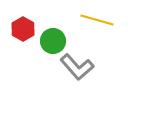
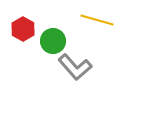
gray L-shape: moved 2 px left
